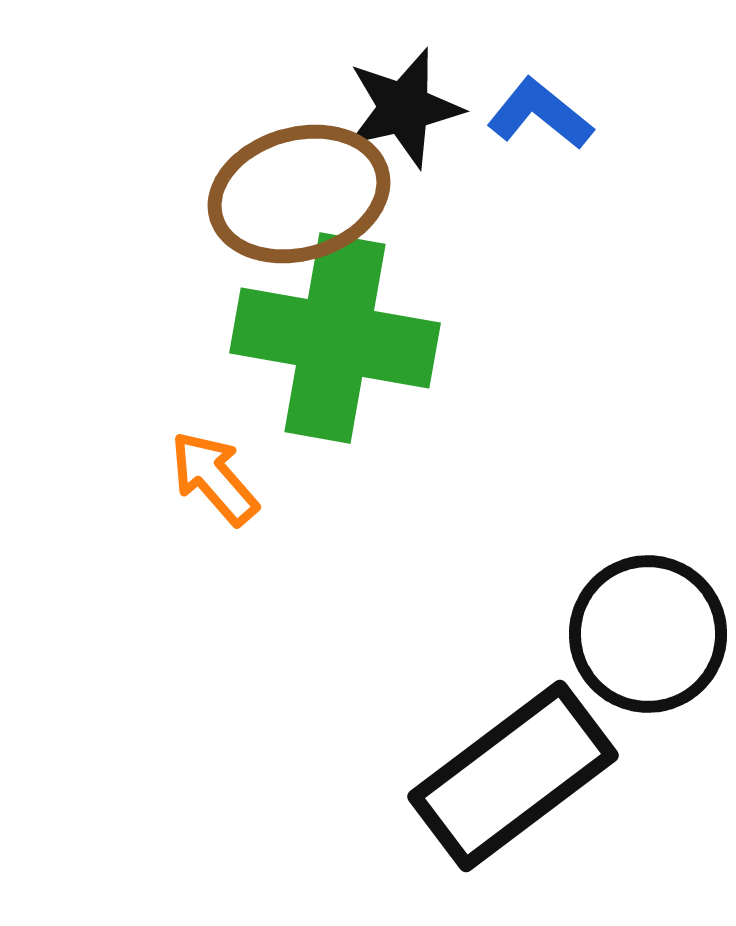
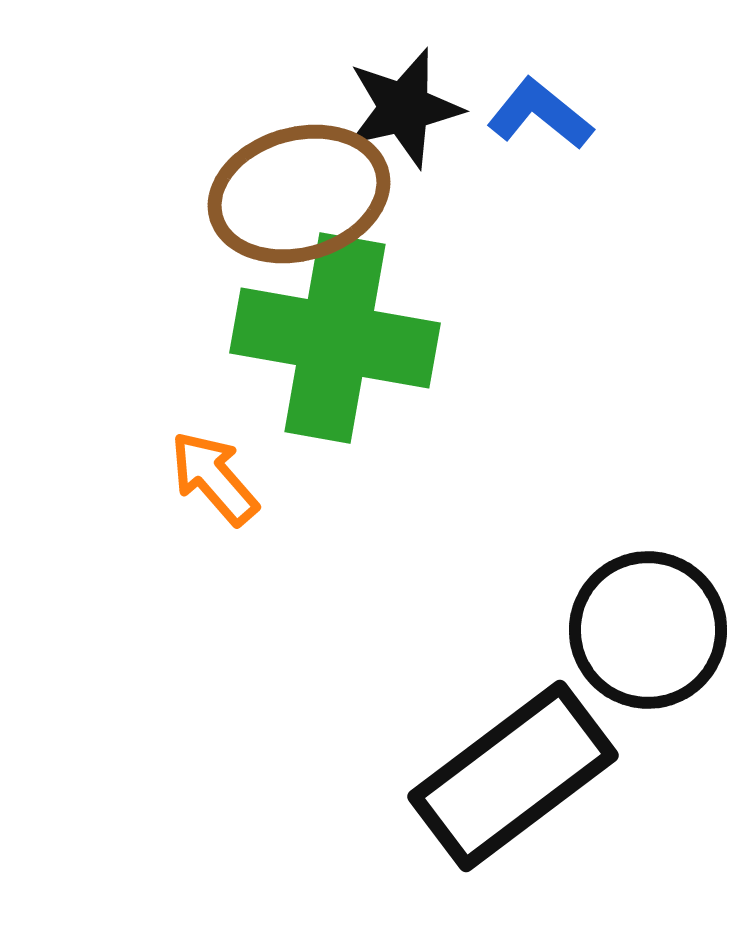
black circle: moved 4 px up
